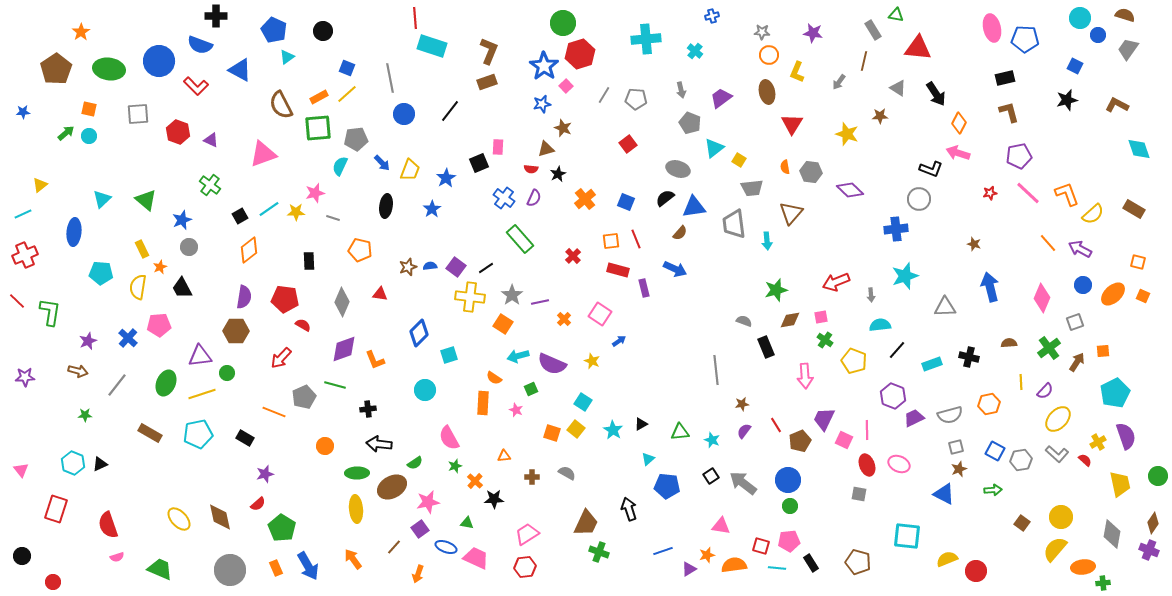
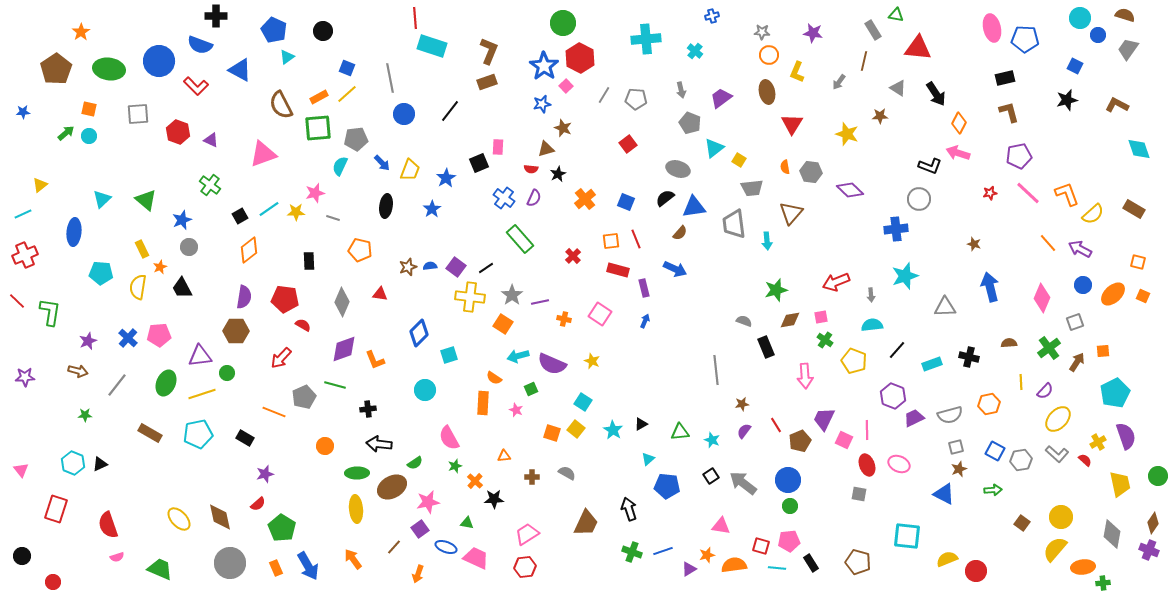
red hexagon at (580, 54): moved 4 px down; rotated 16 degrees counterclockwise
black L-shape at (931, 169): moved 1 px left, 3 px up
orange cross at (564, 319): rotated 32 degrees counterclockwise
pink pentagon at (159, 325): moved 10 px down
cyan semicircle at (880, 325): moved 8 px left
blue arrow at (619, 341): moved 26 px right, 20 px up; rotated 32 degrees counterclockwise
green cross at (599, 552): moved 33 px right
gray circle at (230, 570): moved 7 px up
